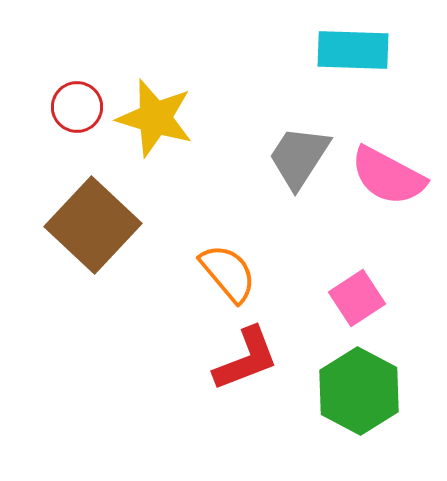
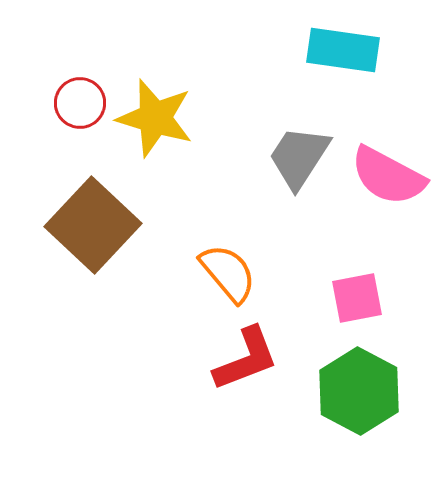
cyan rectangle: moved 10 px left; rotated 6 degrees clockwise
red circle: moved 3 px right, 4 px up
pink square: rotated 22 degrees clockwise
